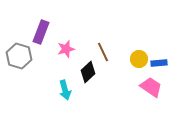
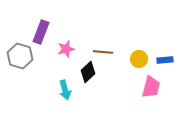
brown line: rotated 60 degrees counterclockwise
gray hexagon: moved 1 px right
blue rectangle: moved 6 px right, 3 px up
pink trapezoid: rotated 70 degrees clockwise
